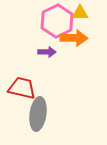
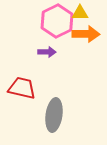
orange arrow: moved 12 px right, 4 px up
gray ellipse: moved 16 px right, 1 px down
